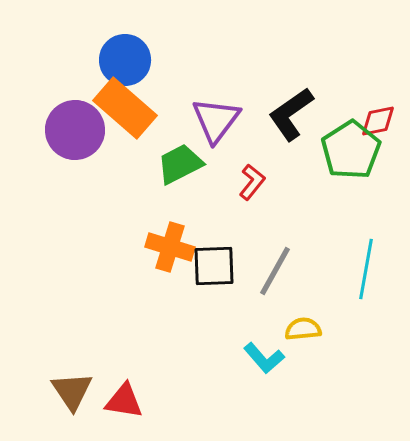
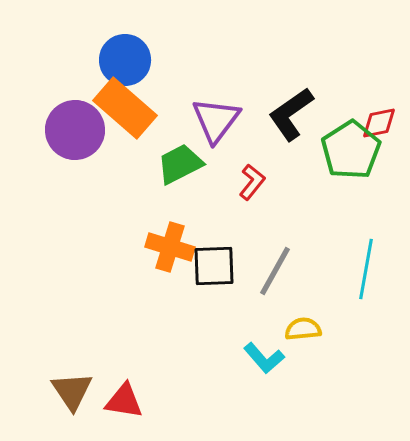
red diamond: moved 1 px right, 2 px down
